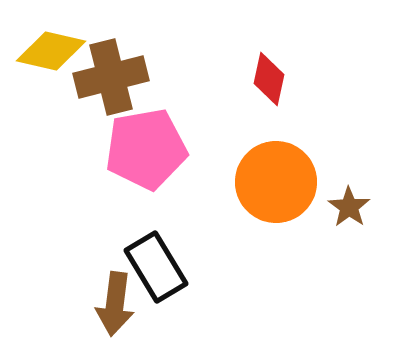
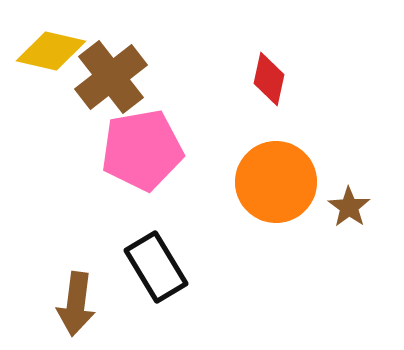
brown cross: rotated 24 degrees counterclockwise
pink pentagon: moved 4 px left, 1 px down
brown arrow: moved 39 px left
